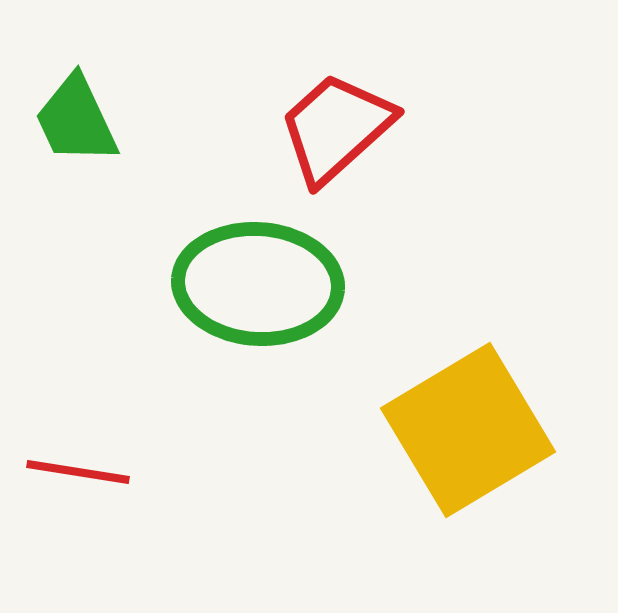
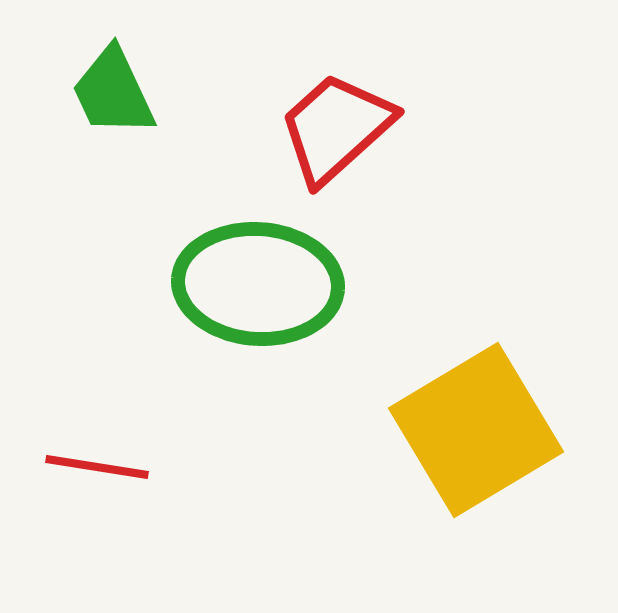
green trapezoid: moved 37 px right, 28 px up
yellow square: moved 8 px right
red line: moved 19 px right, 5 px up
